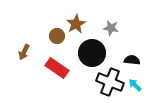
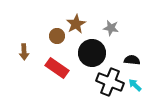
brown arrow: rotated 28 degrees counterclockwise
